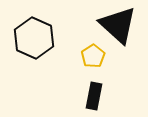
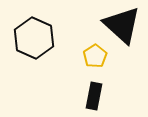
black triangle: moved 4 px right
yellow pentagon: moved 2 px right
